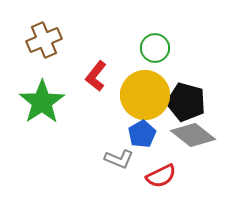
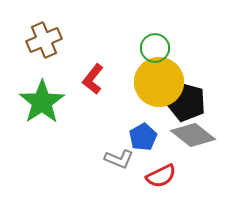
red L-shape: moved 3 px left, 3 px down
yellow circle: moved 14 px right, 13 px up
blue pentagon: moved 1 px right, 3 px down
